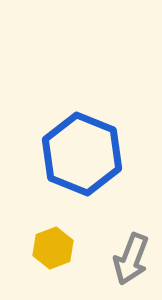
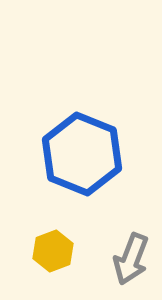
yellow hexagon: moved 3 px down
